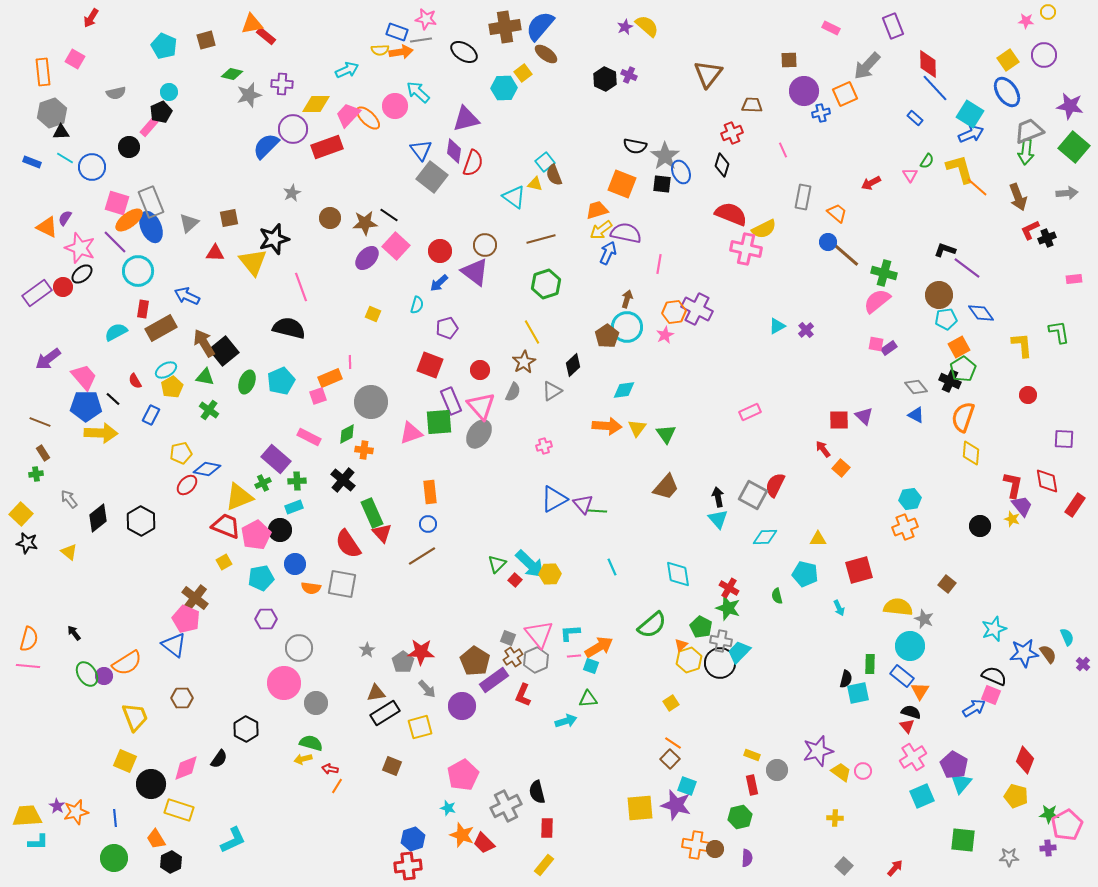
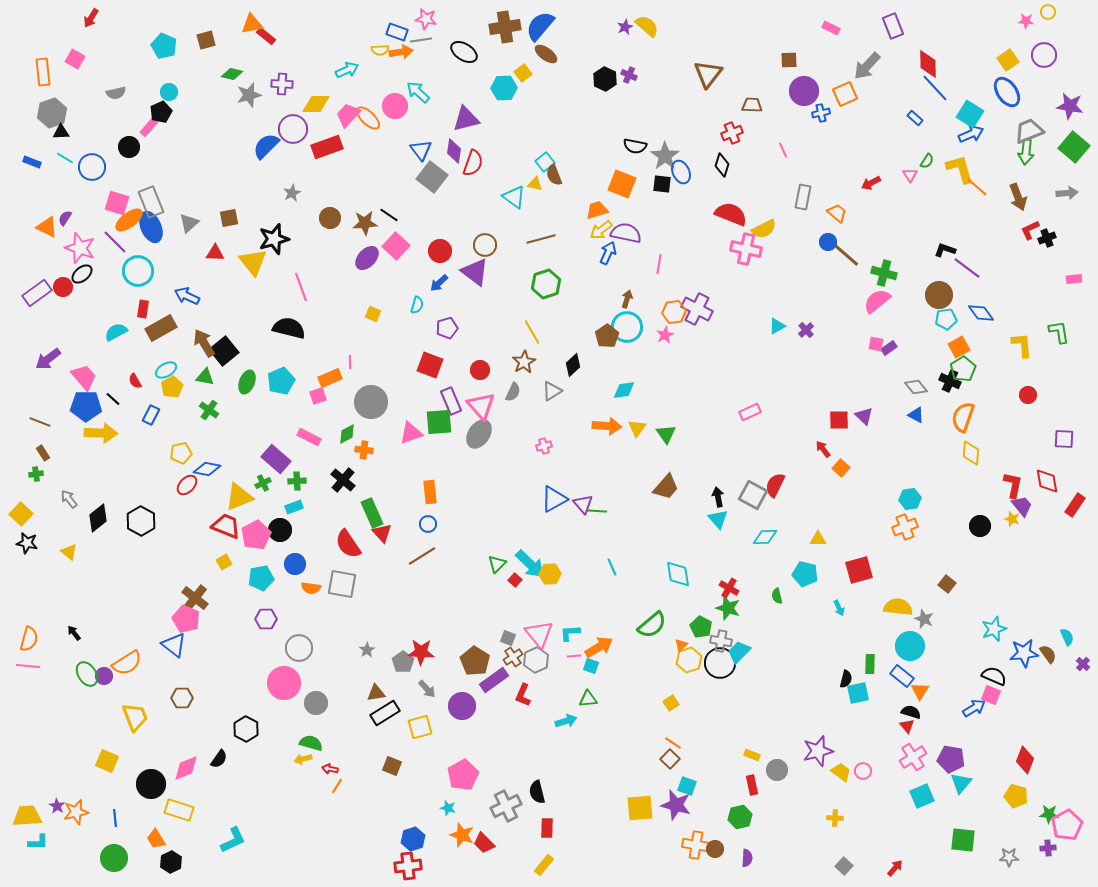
yellow square at (125, 761): moved 18 px left
purple pentagon at (954, 765): moved 3 px left, 6 px up; rotated 20 degrees counterclockwise
